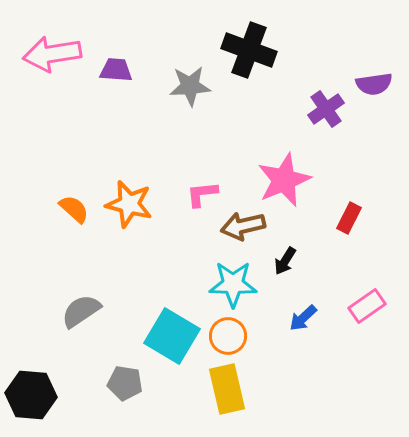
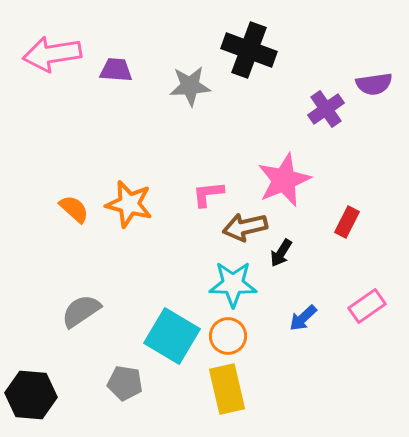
pink L-shape: moved 6 px right
red rectangle: moved 2 px left, 4 px down
brown arrow: moved 2 px right, 1 px down
black arrow: moved 4 px left, 8 px up
